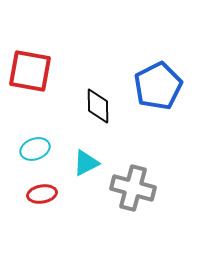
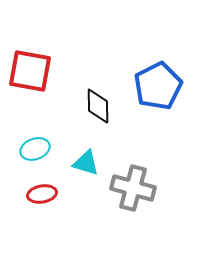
cyan triangle: rotated 44 degrees clockwise
